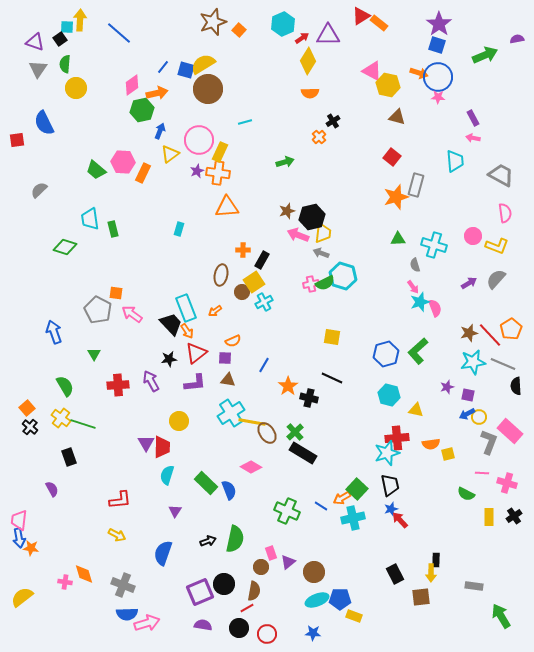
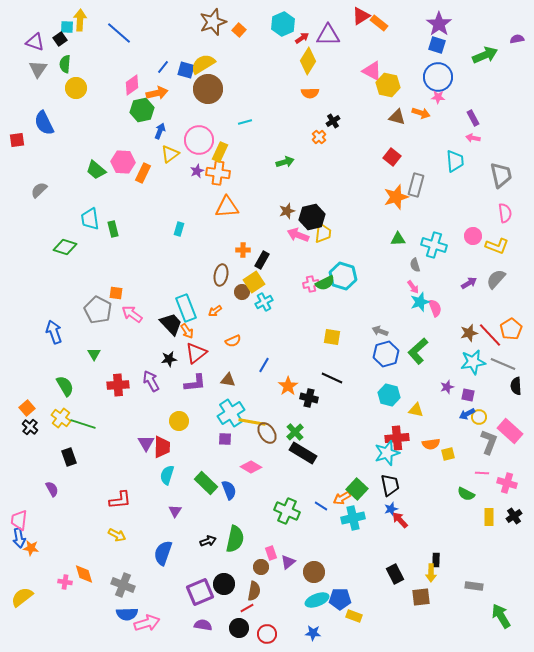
orange arrow at (419, 73): moved 2 px right, 40 px down
gray trapezoid at (501, 175): rotated 48 degrees clockwise
gray arrow at (321, 253): moved 59 px right, 78 px down
purple square at (225, 358): moved 81 px down
